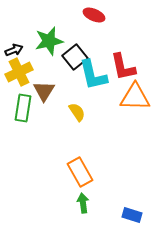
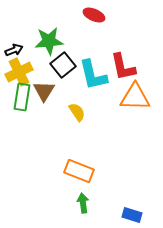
green star: rotated 8 degrees clockwise
black square: moved 12 px left, 8 px down
green rectangle: moved 1 px left, 11 px up
orange rectangle: moved 1 px left, 1 px up; rotated 40 degrees counterclockwise
